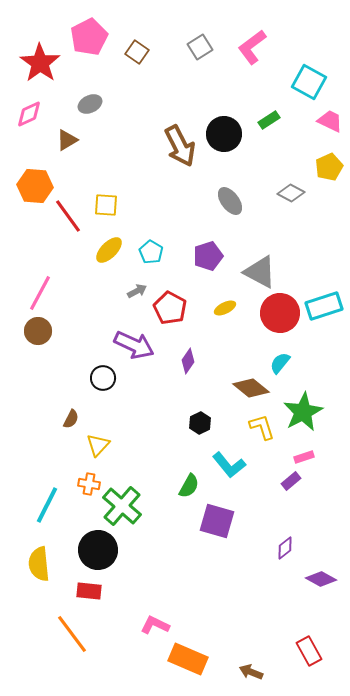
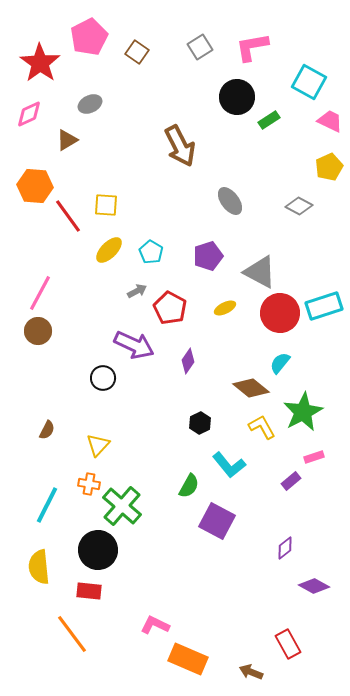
pink L-shape at (252, 47): rotated 27 degrees clockwise
black circle at (224, 134): moved 13 px right, 37 px up
gray diamond at (291, 193): moved 8 px right, 13 px down
brown semicircle at (71, 419): moved 24 px left, 11 px down
yellow L-shape at (262, 427): rotated 12 degrees counterclockwise
pink rectangle at (304, 457): moved 10 px right
purple square at (217, 521): rotated 12 degrees clockwise
yellow semicircle at (39, 564): moved 3 px down
purple diamond at (321, 579): moved 7 px left, 7 px down
red rectangle at (309, 651): moved 21 px left, 7 px up
